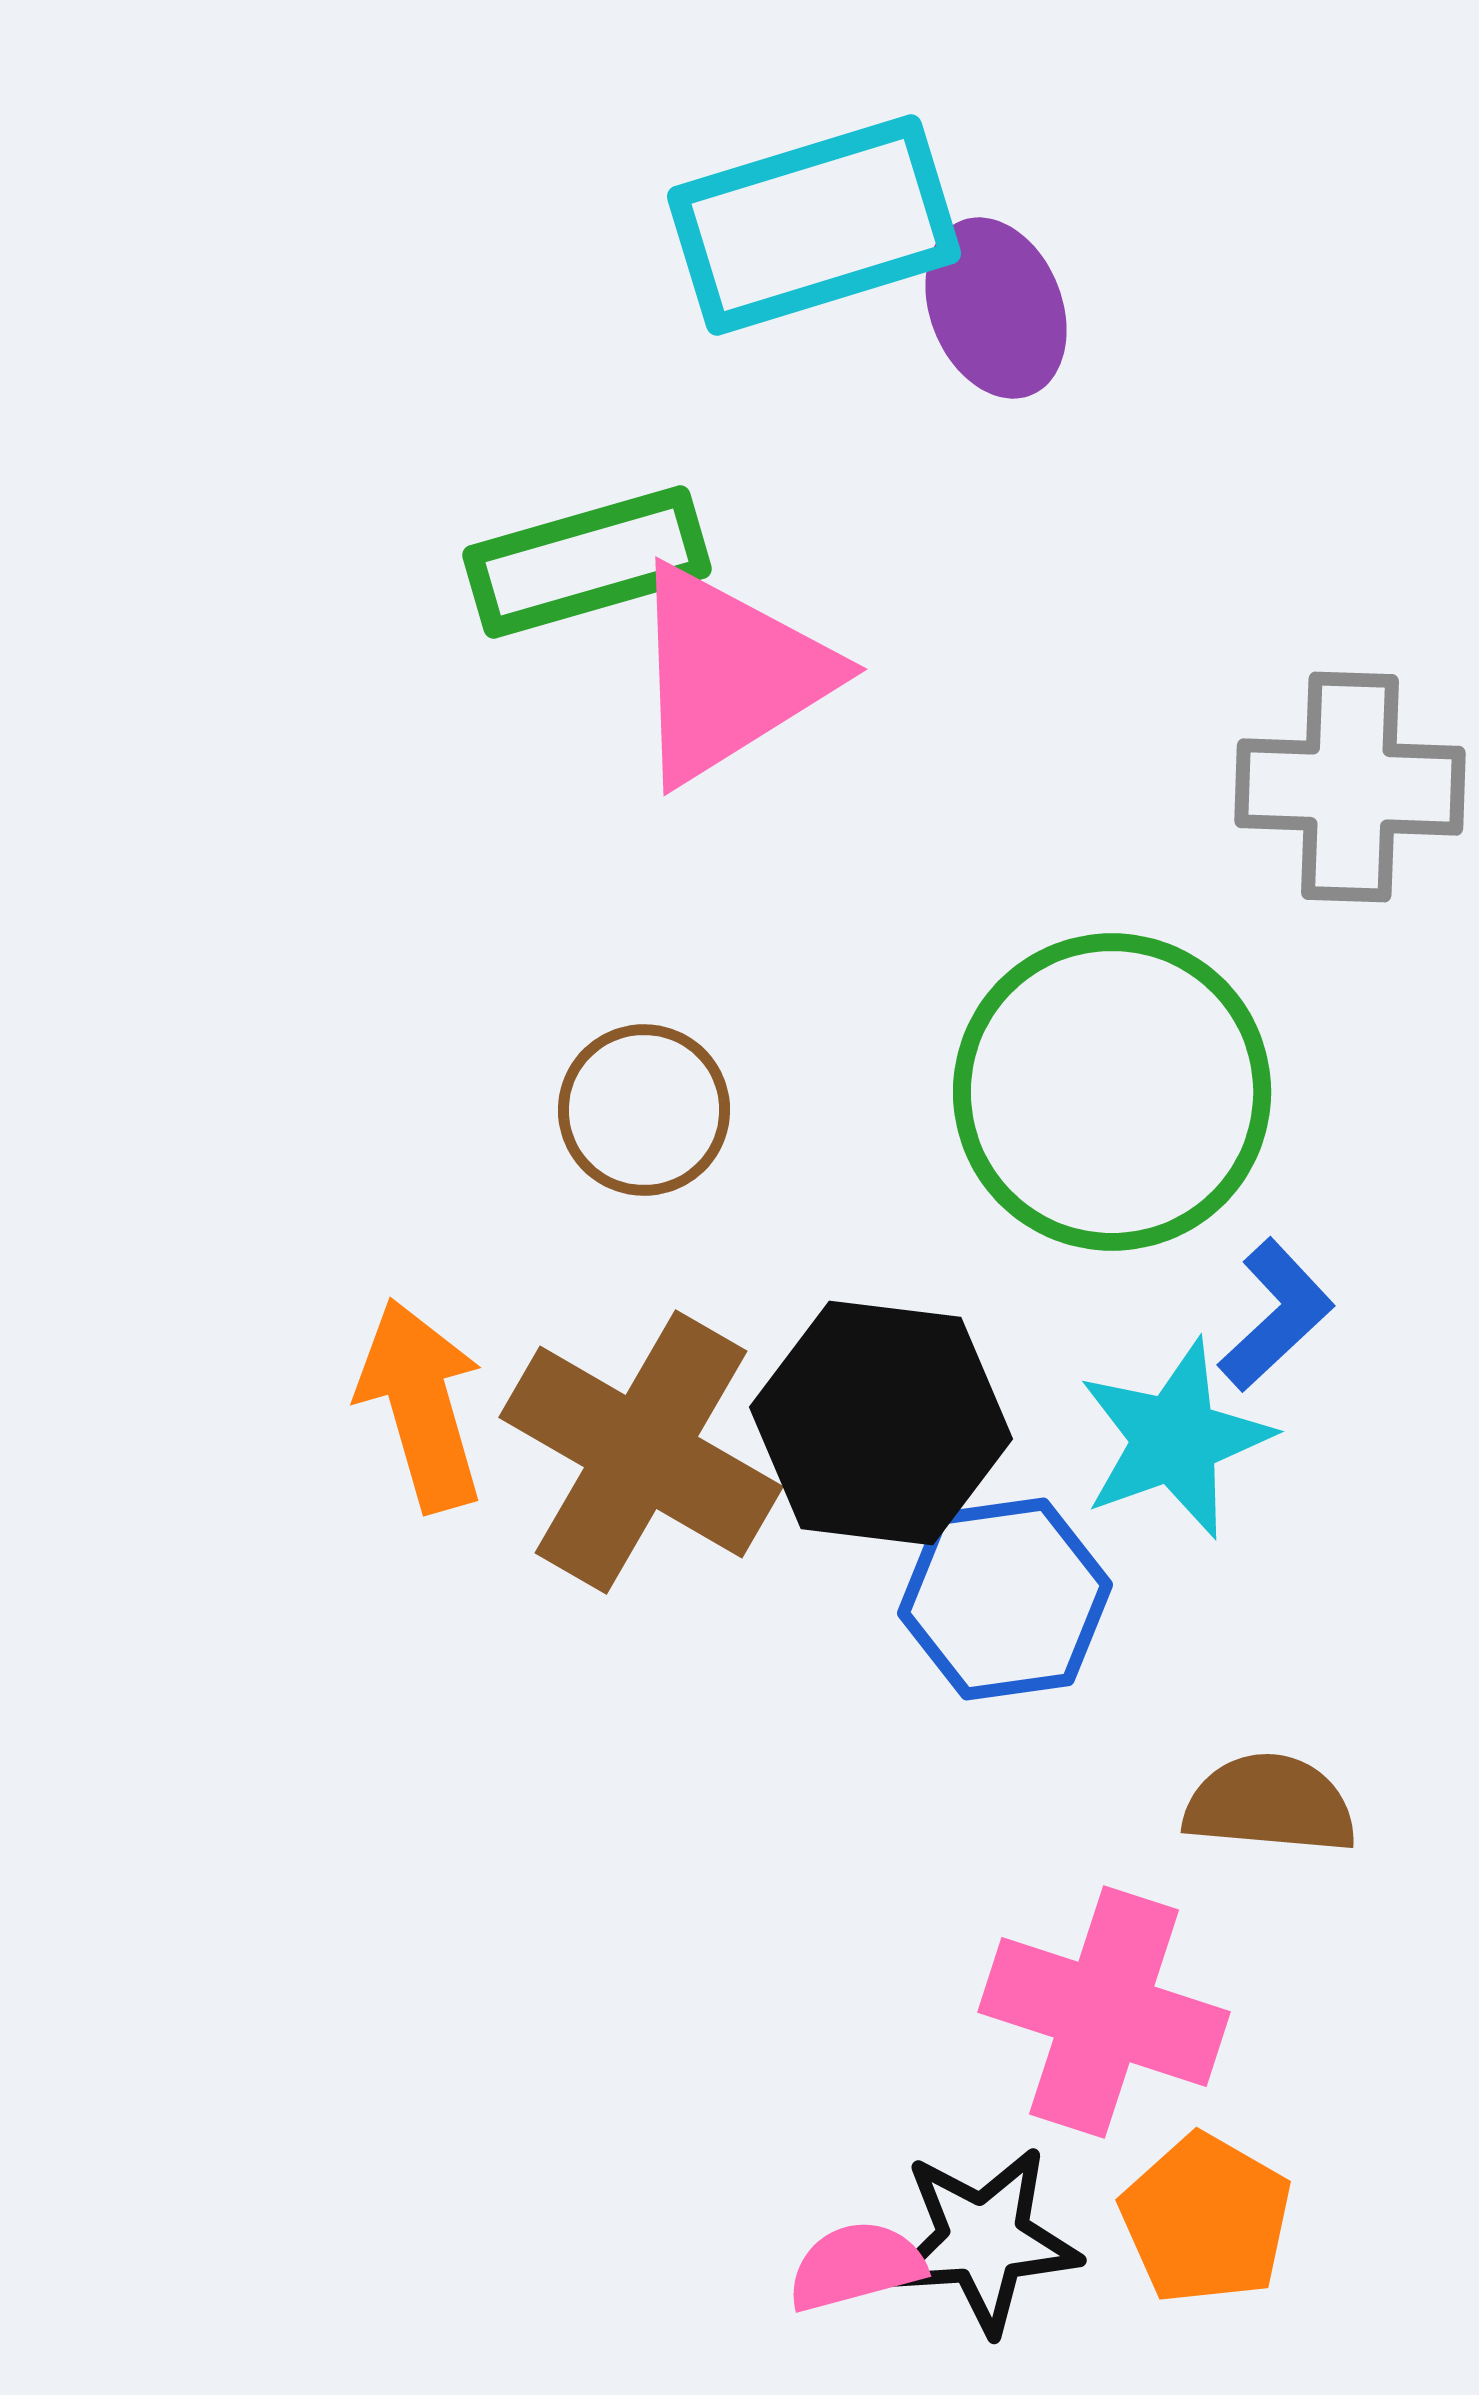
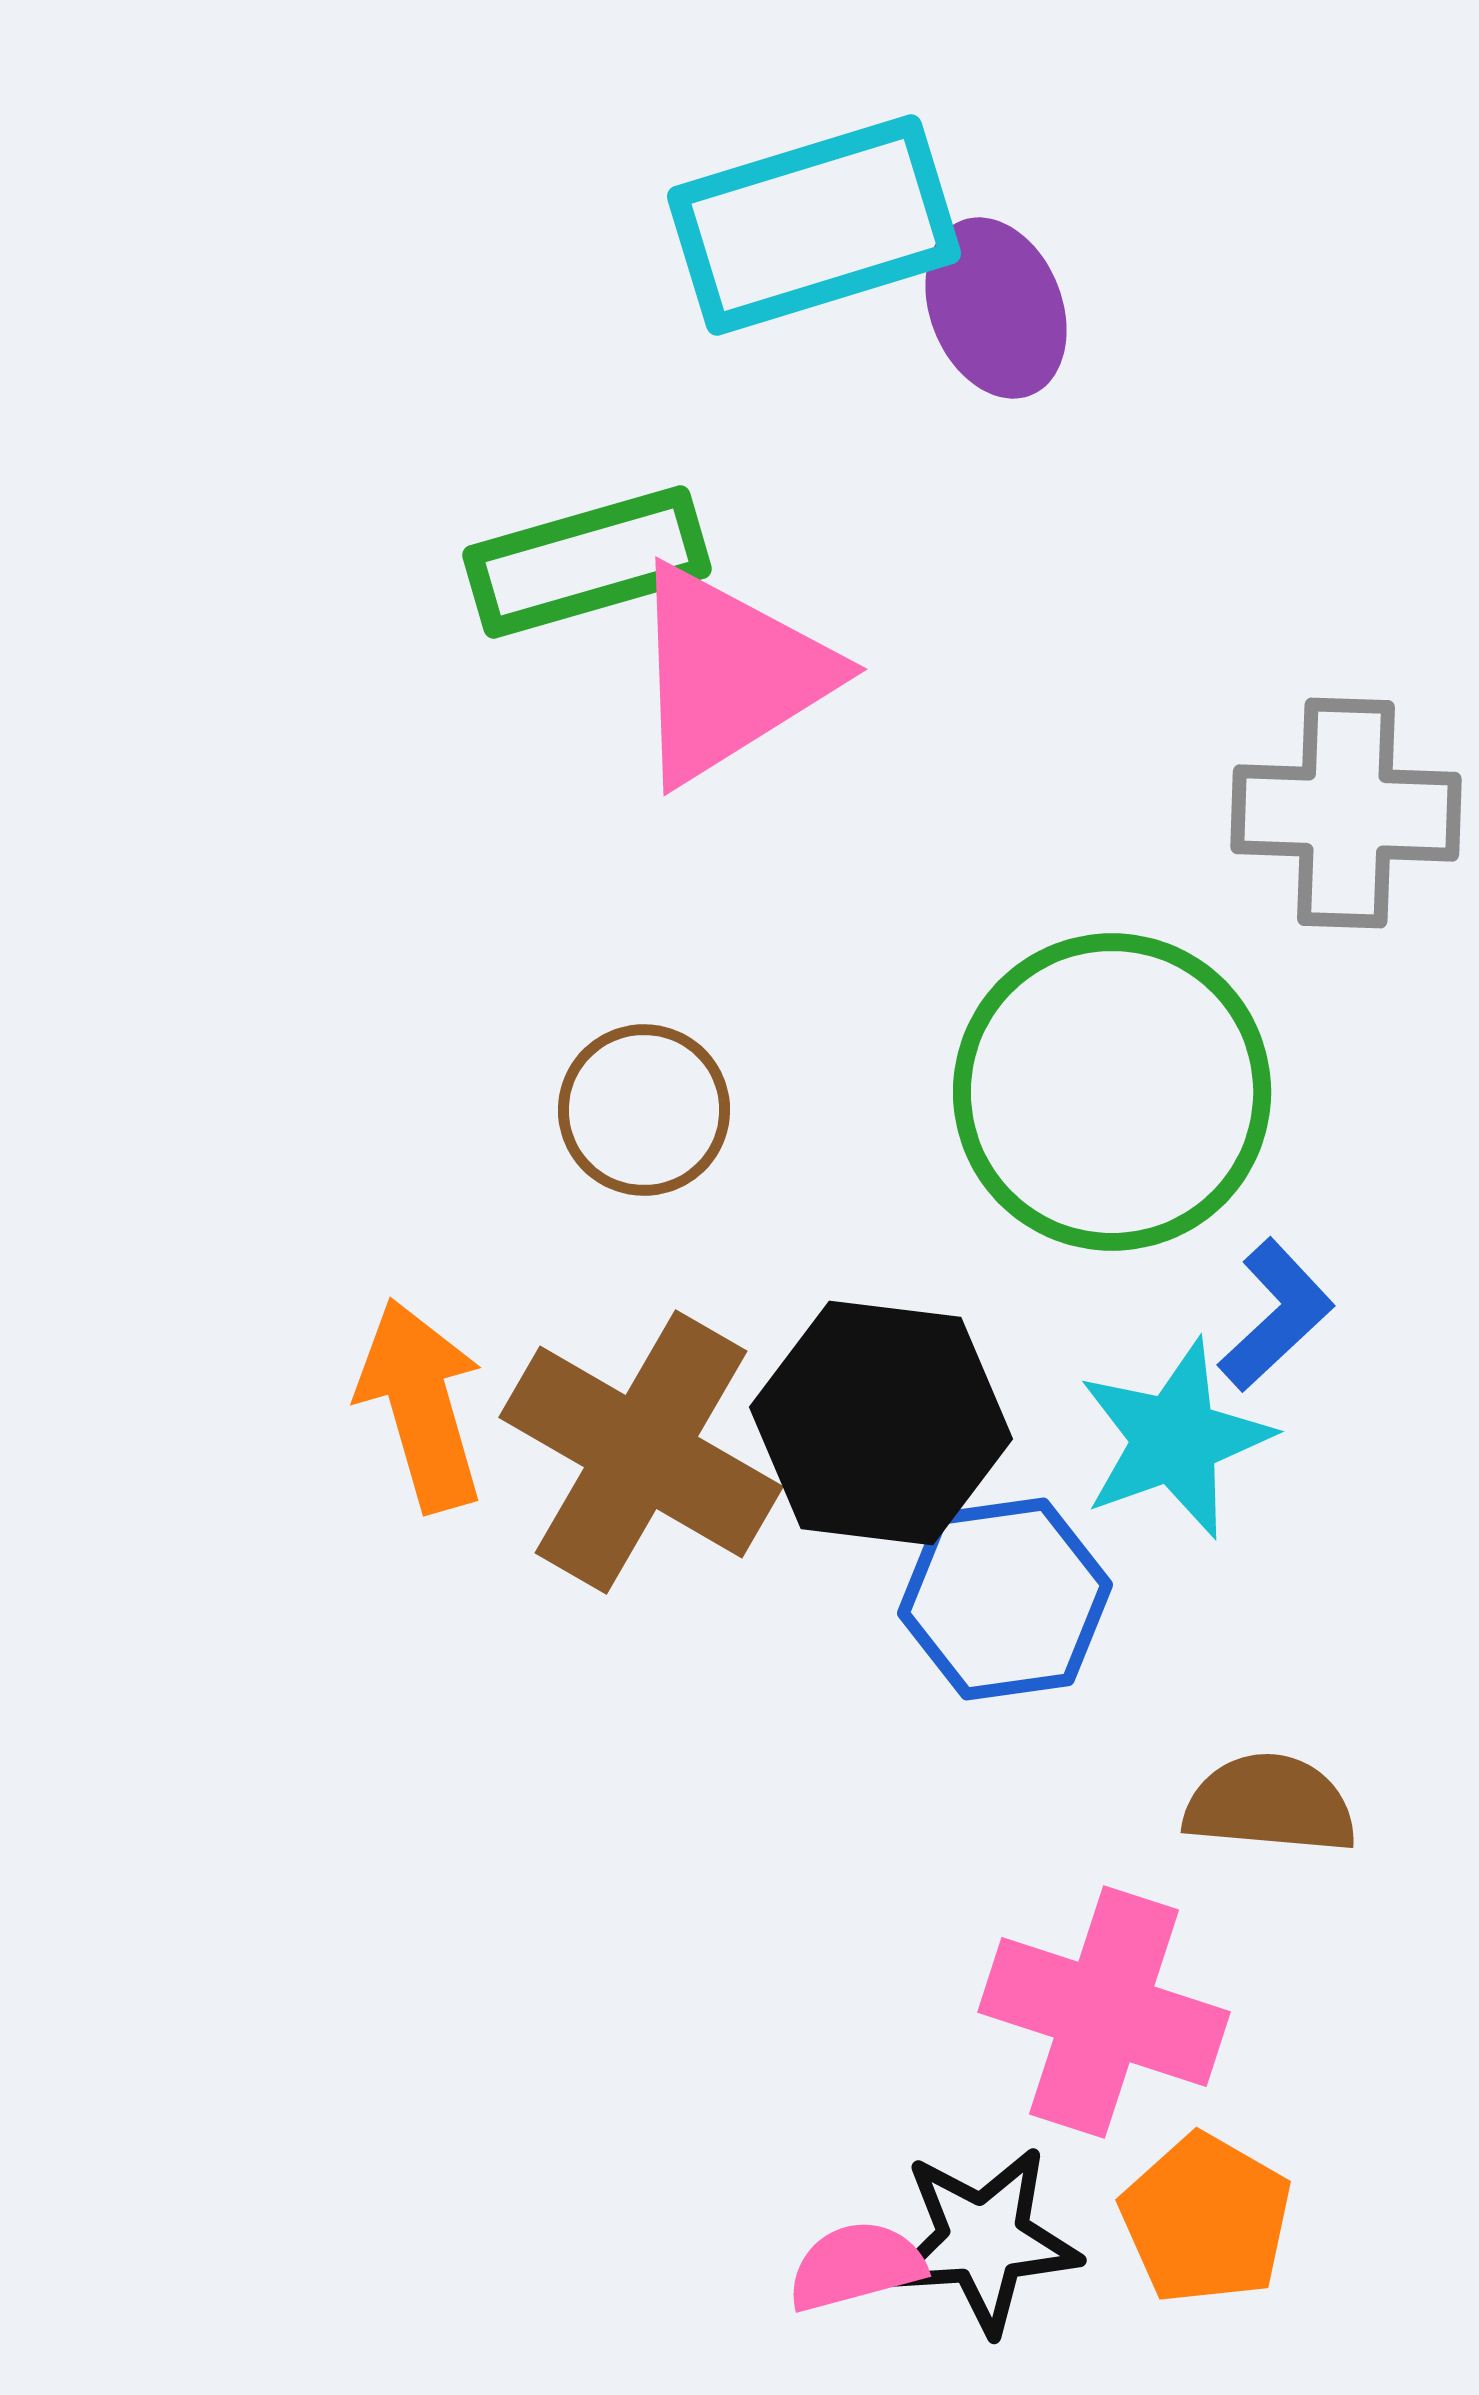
gray cross: moved 4 px left, 26 px down
